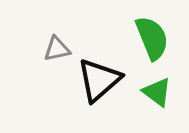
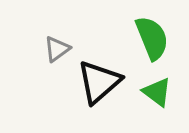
gray triangle: rotated 24 degrees counterclockwise
black triangle: moved 2 px down
